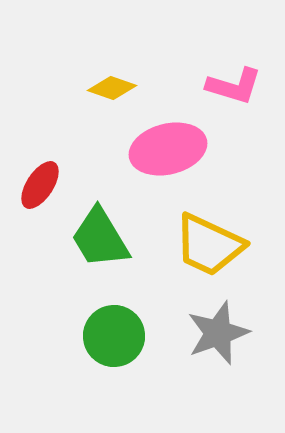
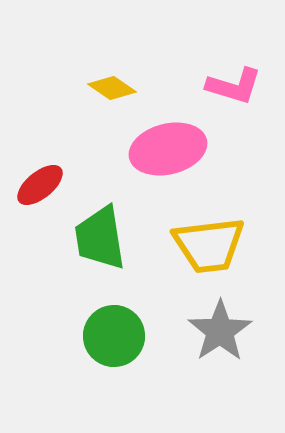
yellow diamond: rotated 15 degrees clockwise
red ellipse: rotated 18 degrees clockwise
green trapezoid: rotated 22 degrees clockwise
yellow trapezoid: rotated 32 degrees counterclockwise
gray star: moved 2 px right, 2 px up; rotated 14 degrees counterclockwise
